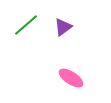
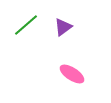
pink ellipse: moved 1 px right, 4 px up
